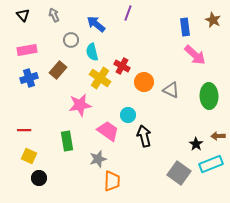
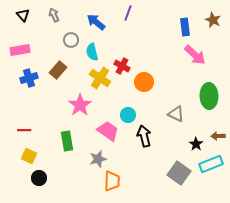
blue arrow: moved 2 px up
pink rectangle: moved 7 px left
gray triangle: moved 5 px right, 24 px down
pink star: rotated 25 degrees counterclockwise
